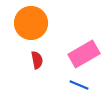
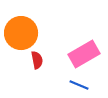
orange circle: moved 10 px left, 10 px down
